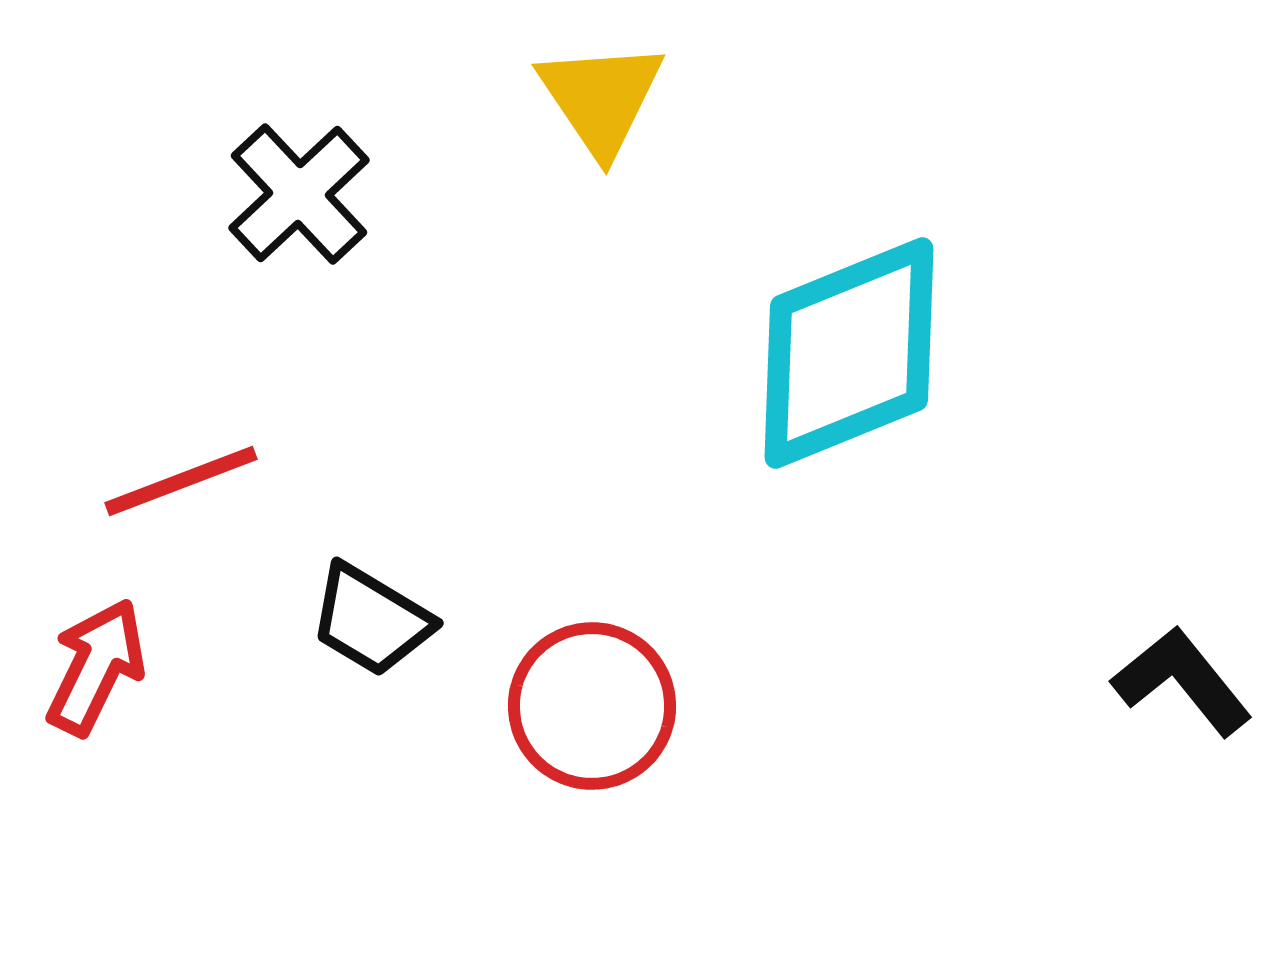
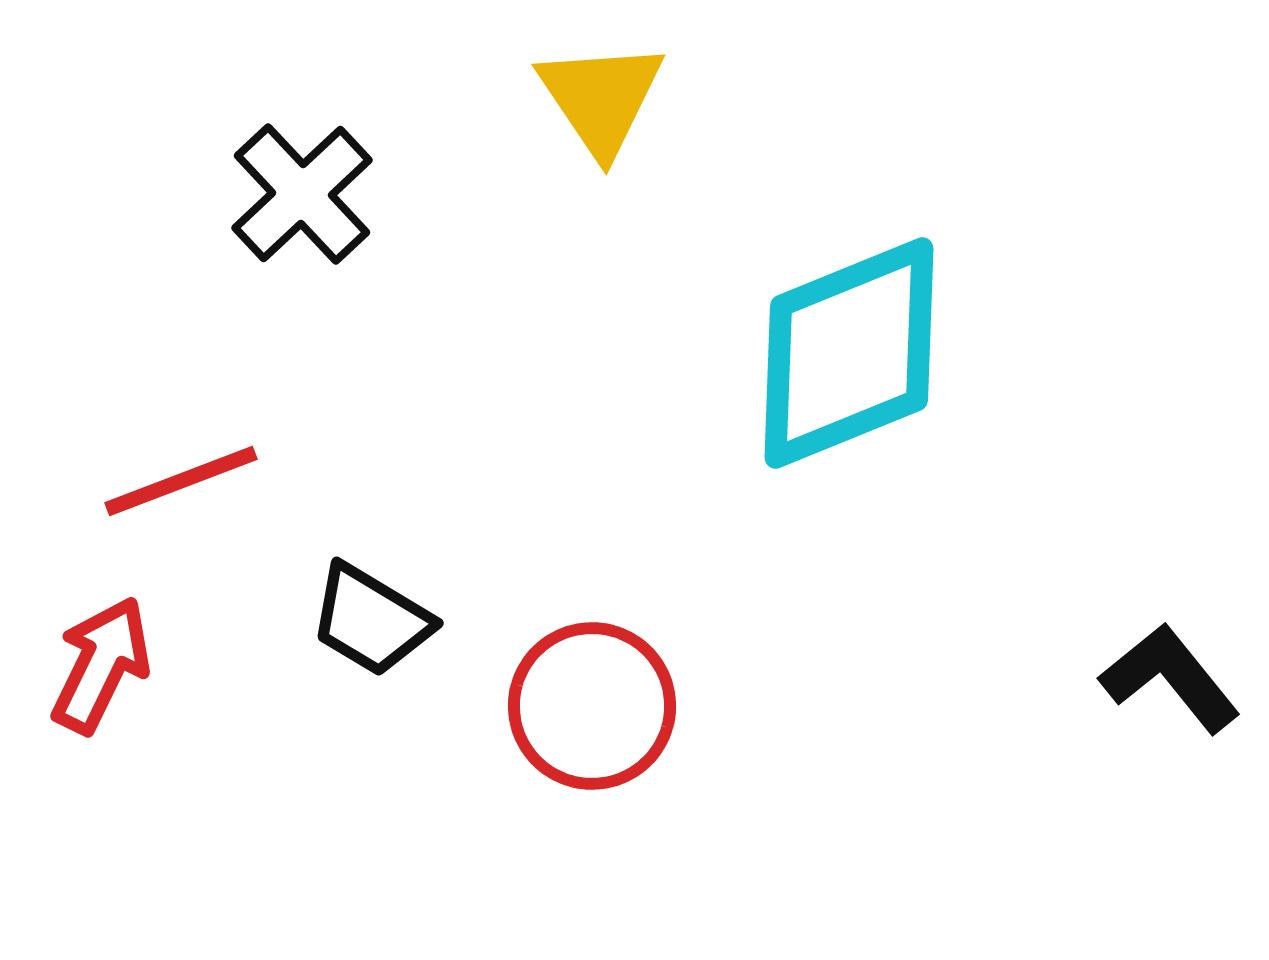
black cross: moved 3 px right
red arrow: moved 5 px right, 2 px up
black L-shape: moved 12 px left, 3 px up
